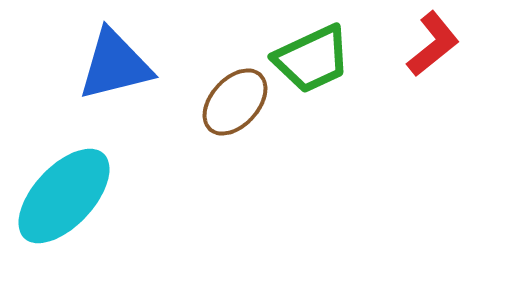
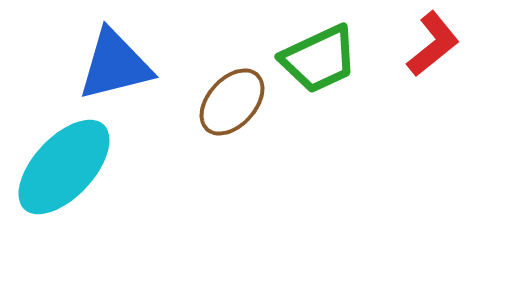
green trapezoid: moved 7 px right
brown ellipse: moved 3 px left
cyan ellipse: moved 29 px up
